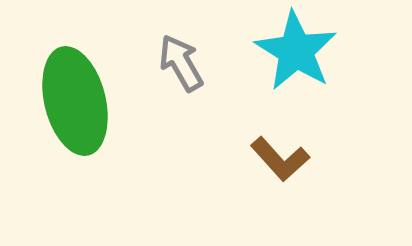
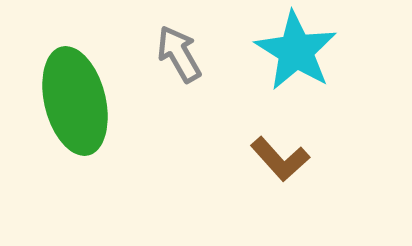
gray arrow: moved 2 px left, 9 px up
